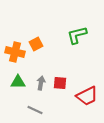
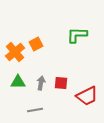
green L-shape: rotated 15 degrees clockwise
orange cross: rotated 36 degrees clockwise
red square: moved 1 px right
gray line: rotated 35 degrees counterclockwise
